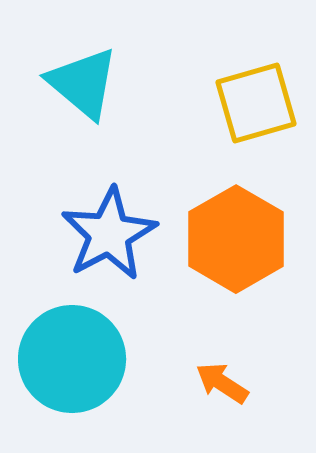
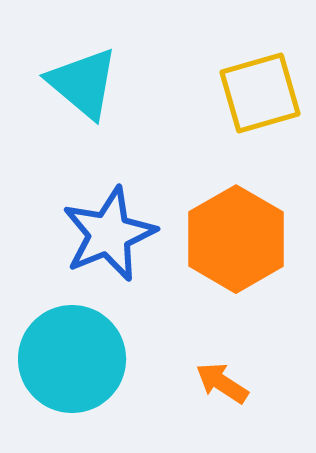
yellow square: moved 4 px right, 10 px up
blue star: rotated 6 degrees clockwise
